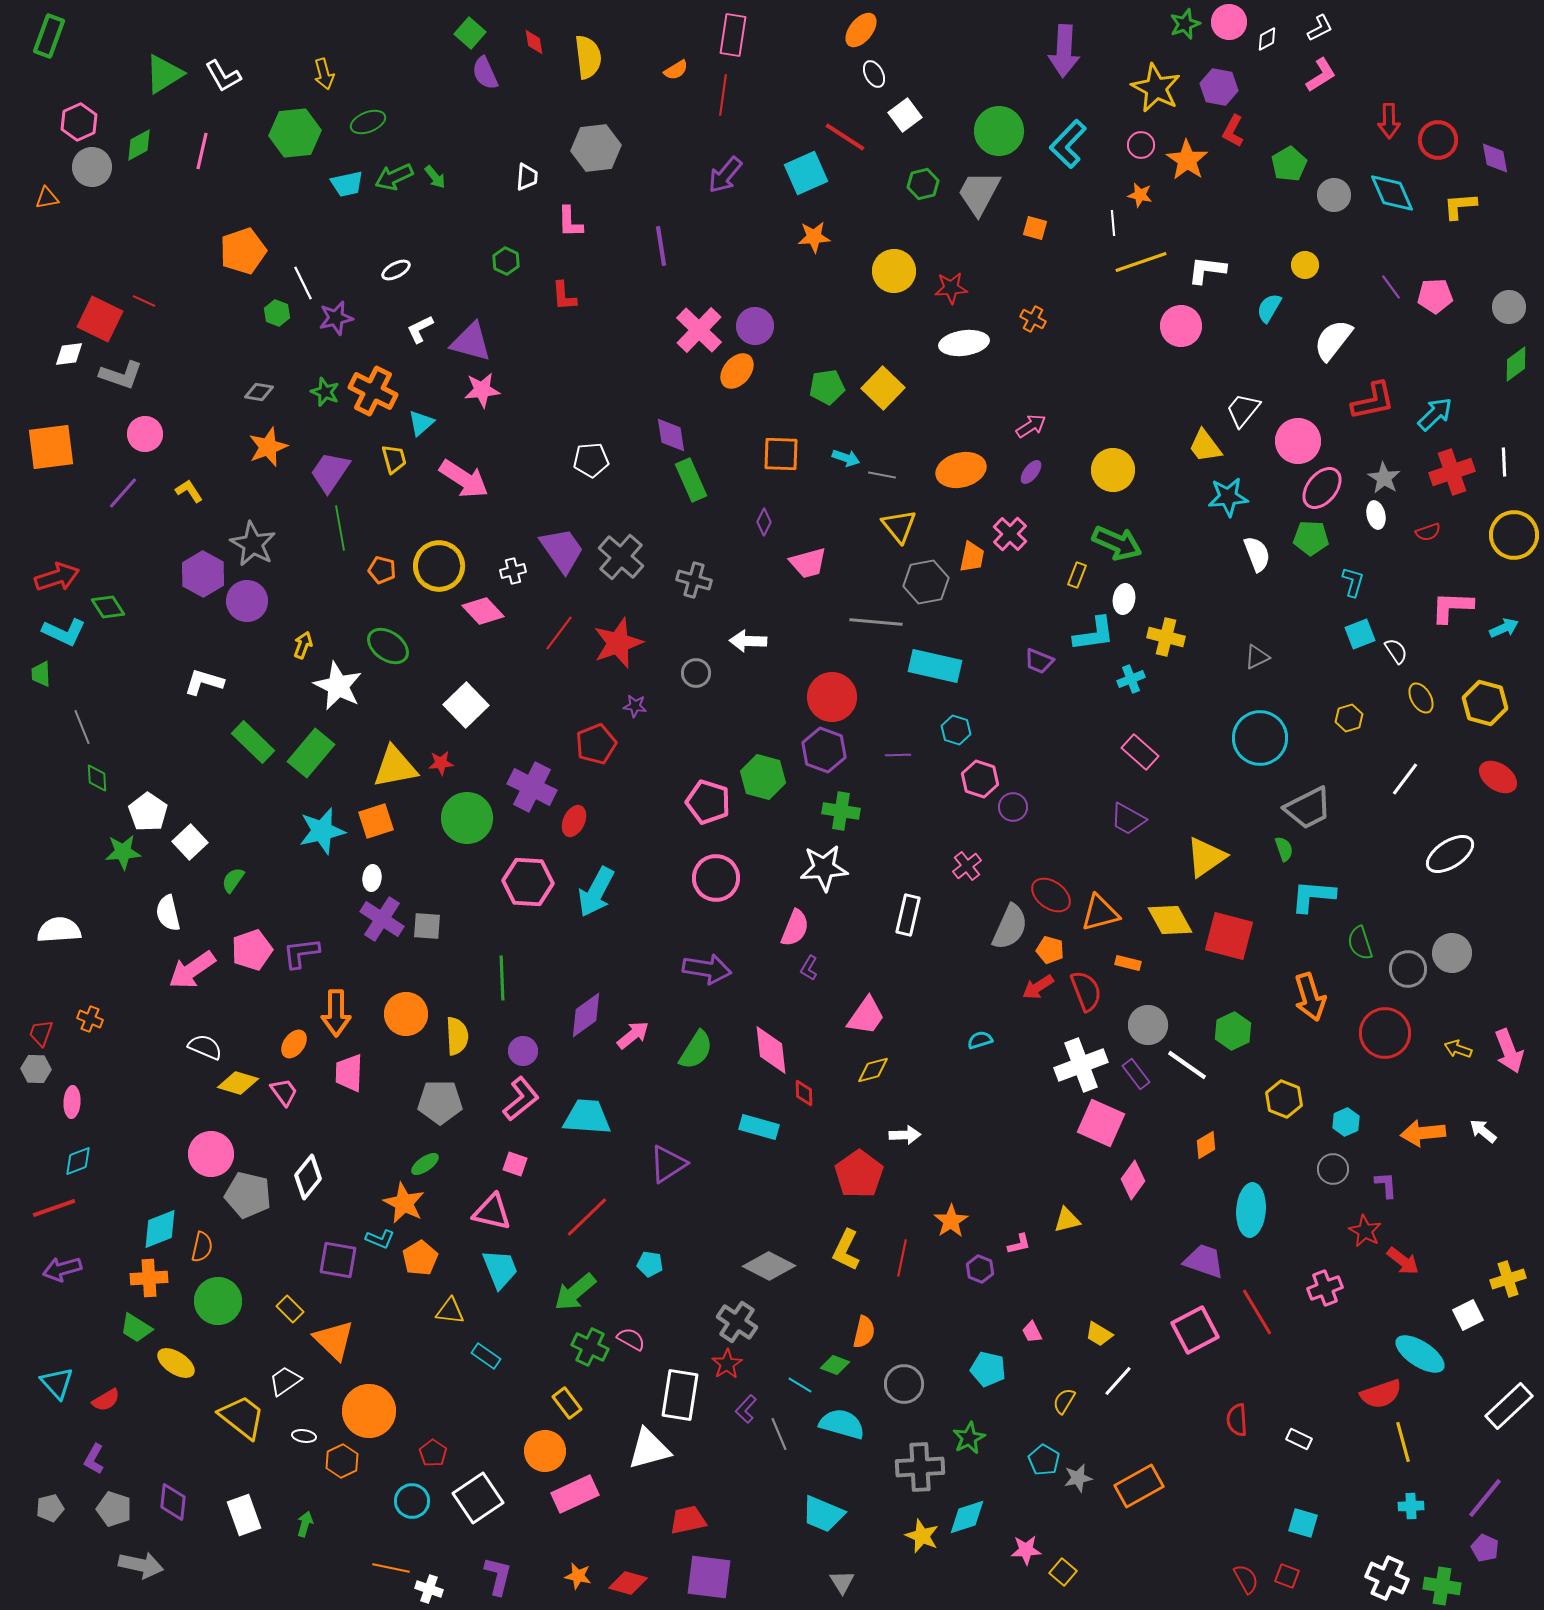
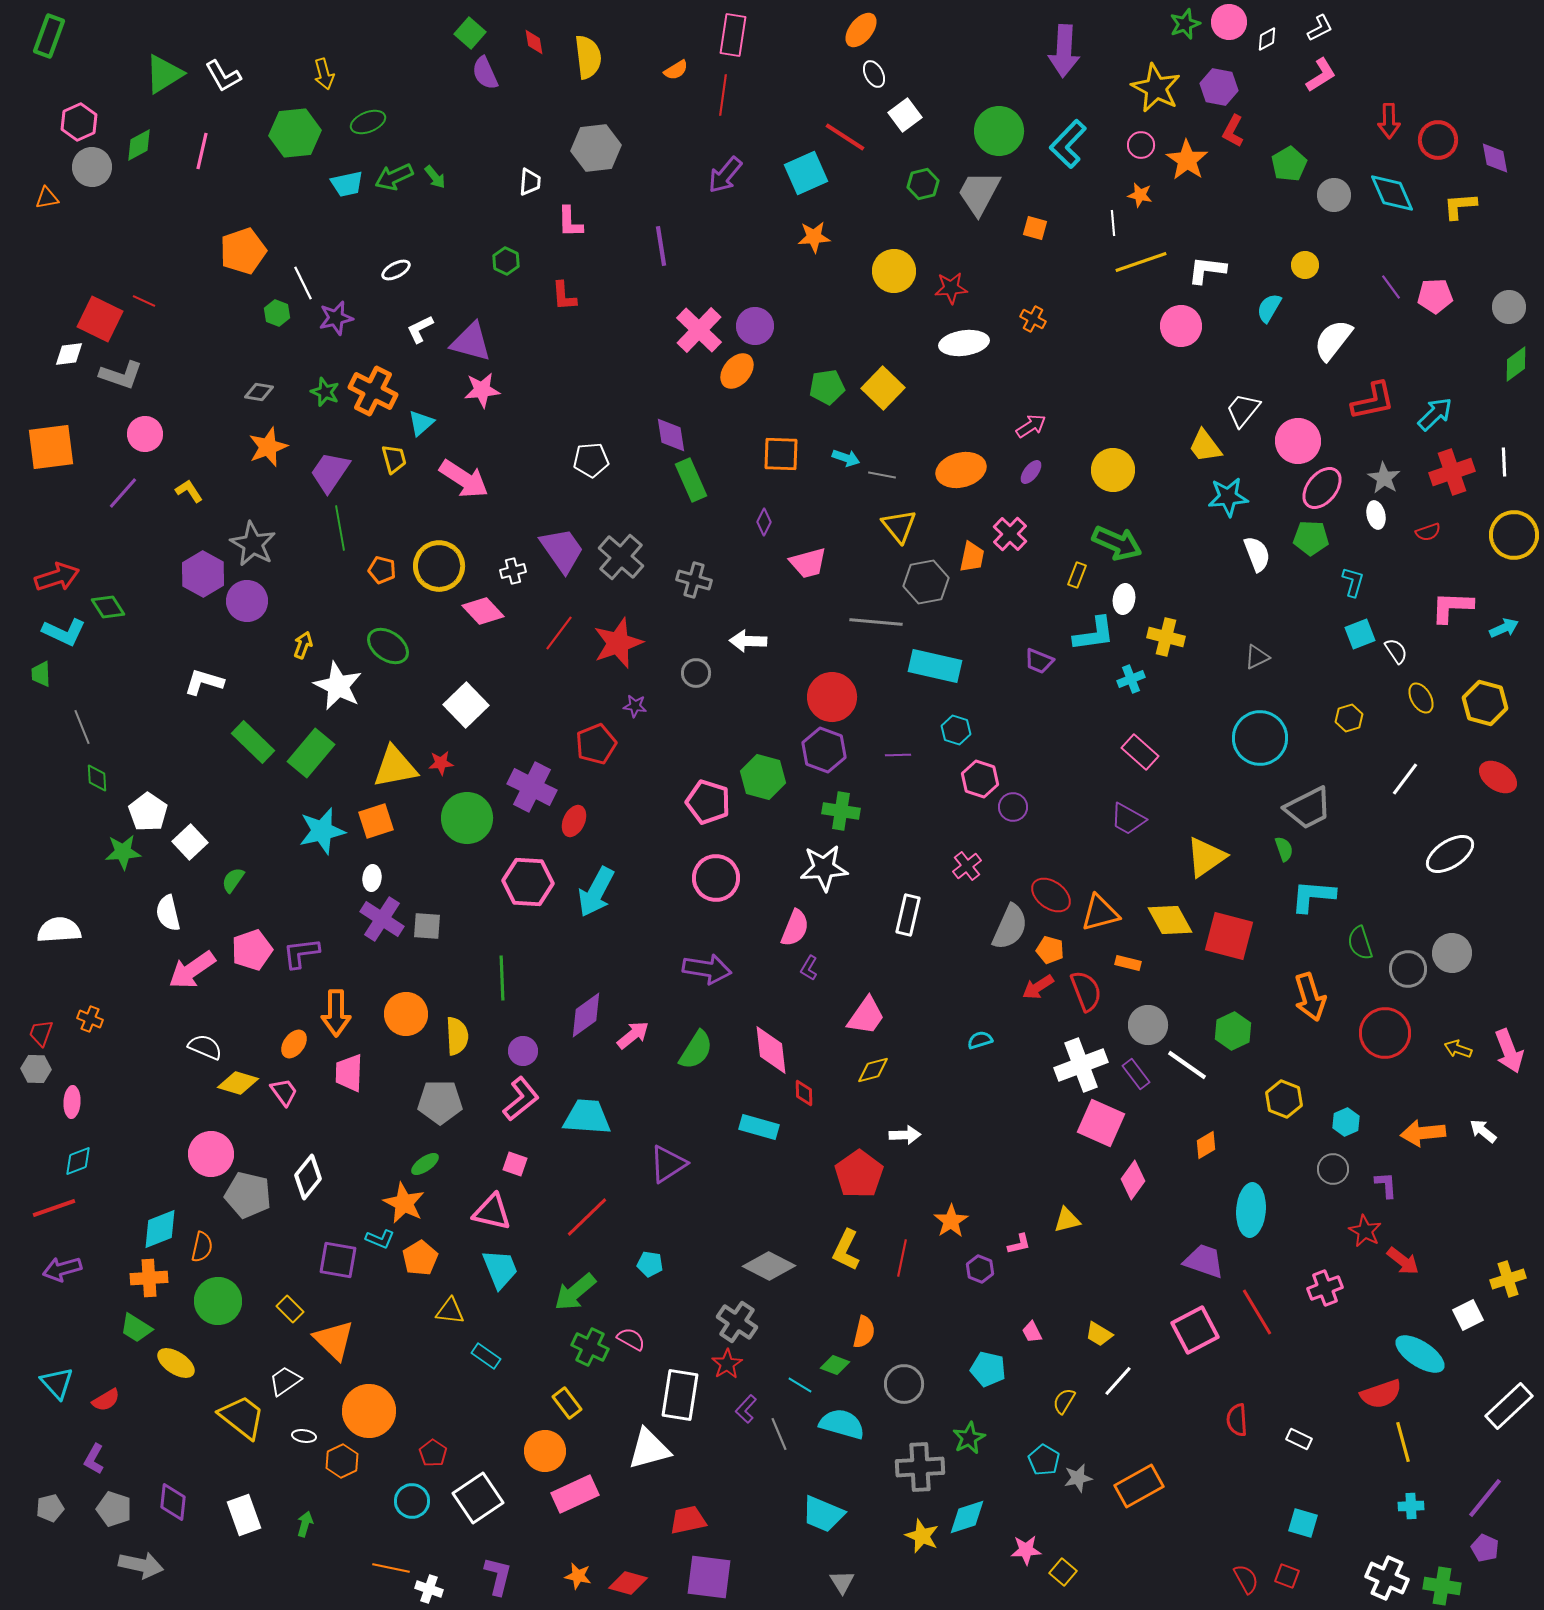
white trapezoid at (527, 177): moved 3 px right, 5 px down
